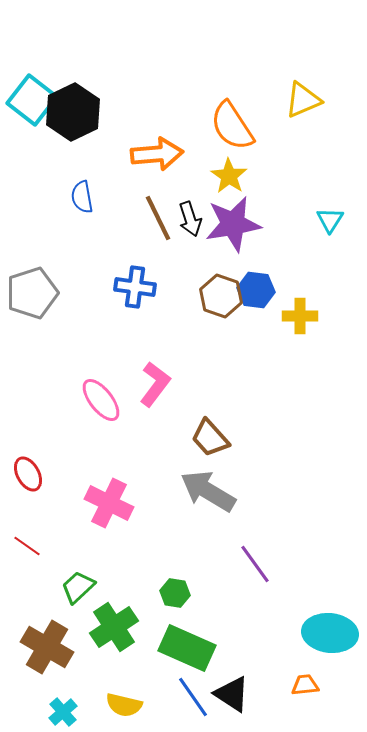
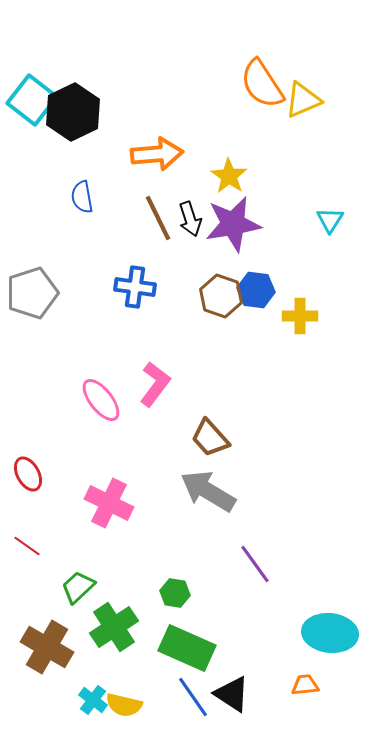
orange semicircle: moved 30 px right, 42 px up
cyan cross: moved 30 px right, 12 px up; rotated 12 degrees counterclockwise
